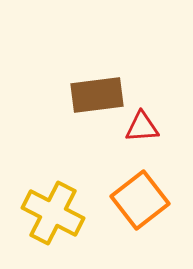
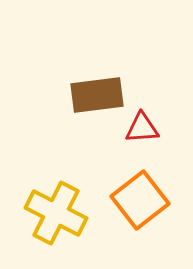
red triangle: moved 1 px down
yellow cross: moved 3 px right
